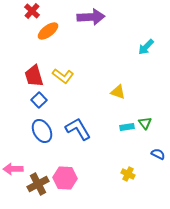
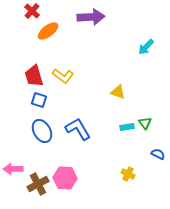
blue square: rotated 28 degrees counterclockwise
